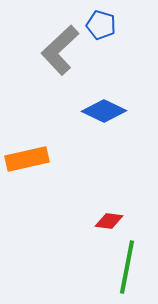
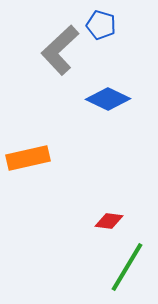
blue diamond: moved 4 px right, 12 px up
orange rectangle: moved 1 px right, 1 px up
green line: rotated 20 degrees clockwise
